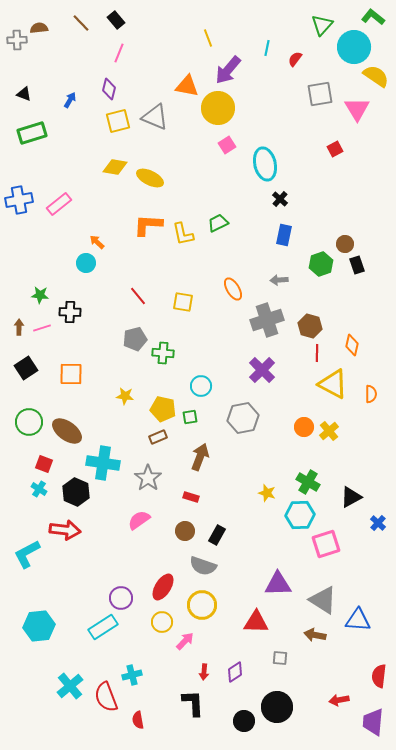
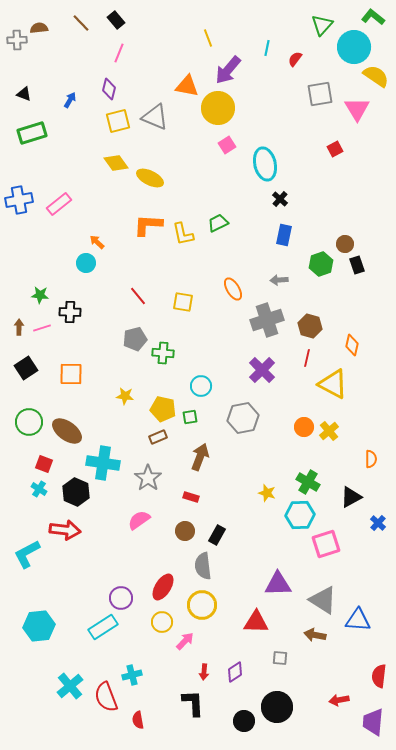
yellow diamond at (115, 167): moved 1 px right, 4 px up; rotated 45 degrees clockwise
red line at (317, 353): moved 10 px left, 5 px down; rotated 12 degrees clockwise
orange semicircle at (371, 394): moved 65 px down
gray semicircle at (203, 566): rotated 64 degrees clockwise
